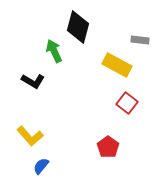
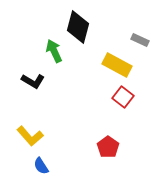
gray rectangle: rotated 18 degrees clockwise
red square: moved 4 px left, 6 px up
blue semicircle: rotated 72 degrees counterclockwise
